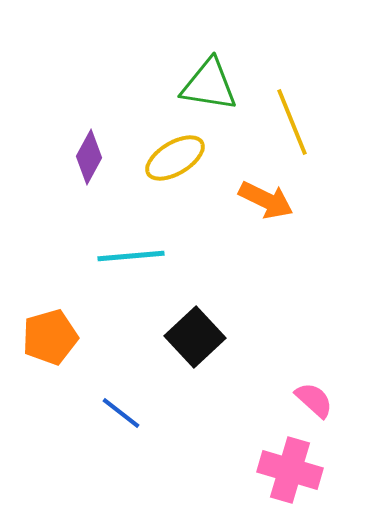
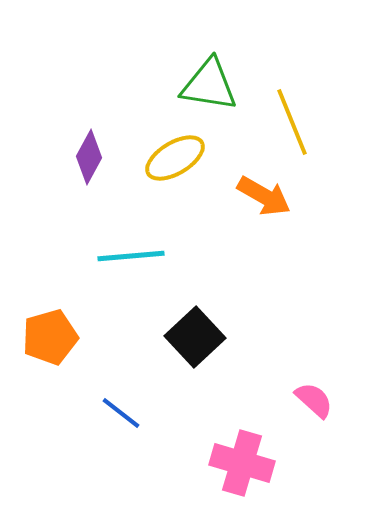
orange arrow: moved 2 px left, 4 px up; rotated 4 degrees clockwise
pink cross: moved 48 px left, 7 px up
